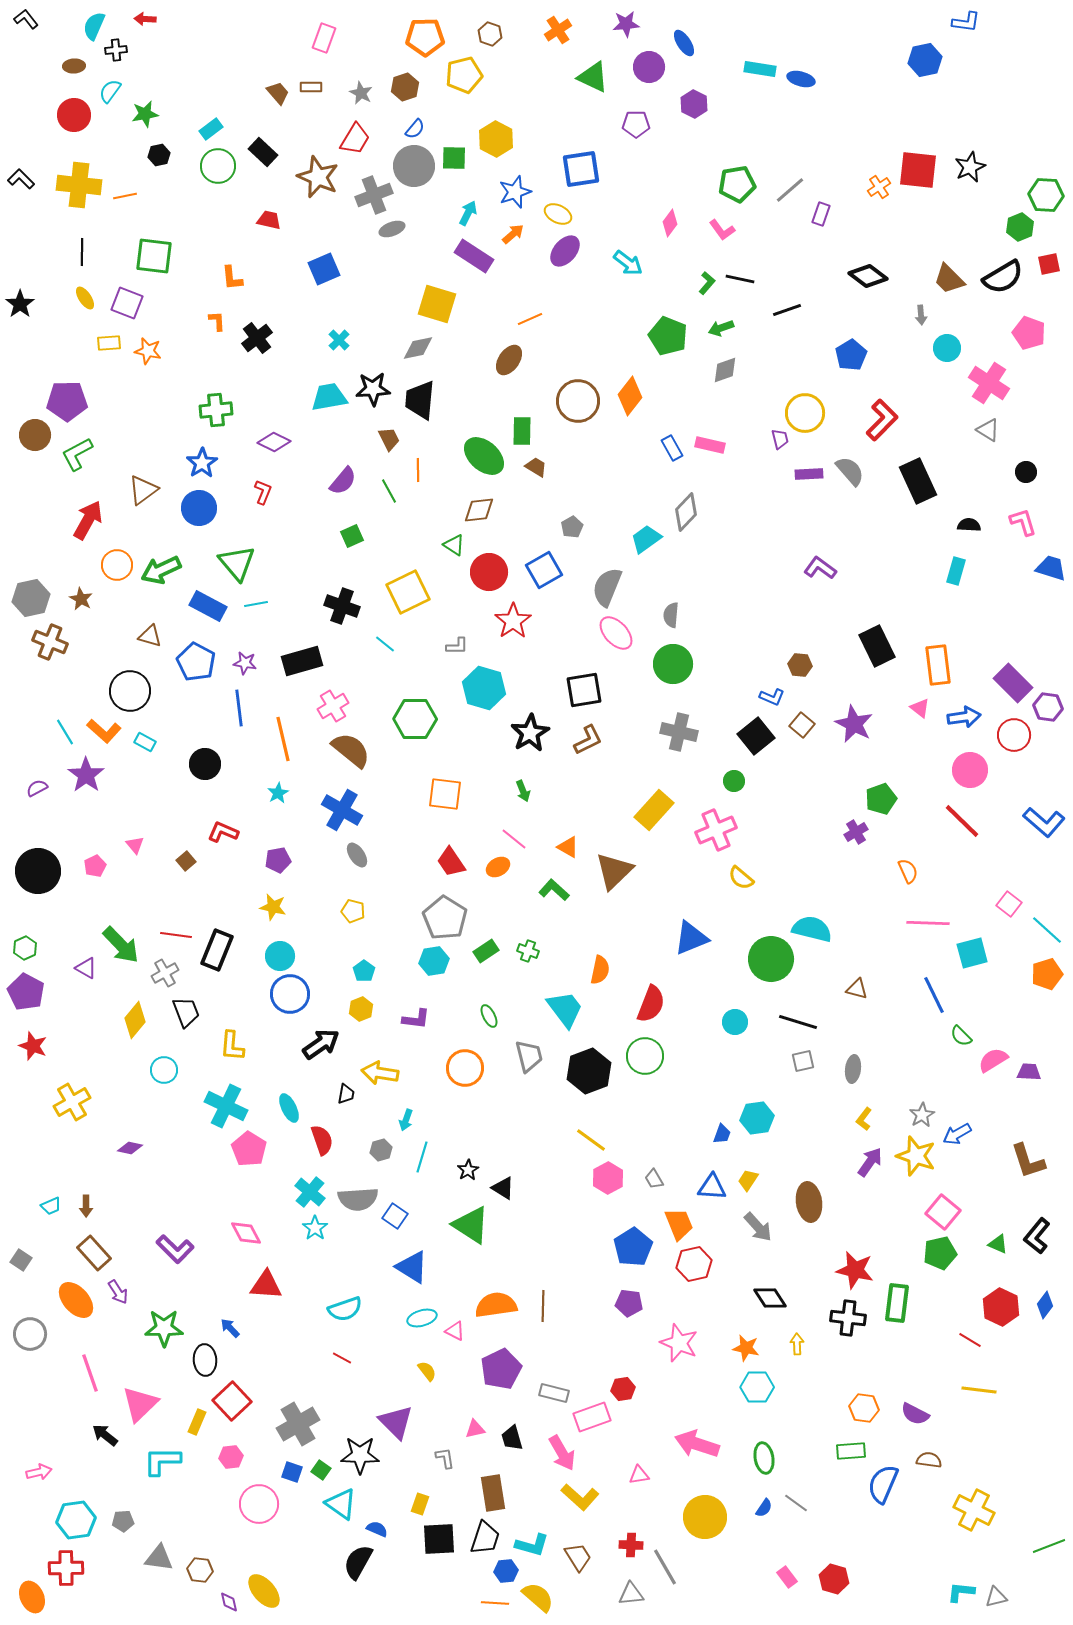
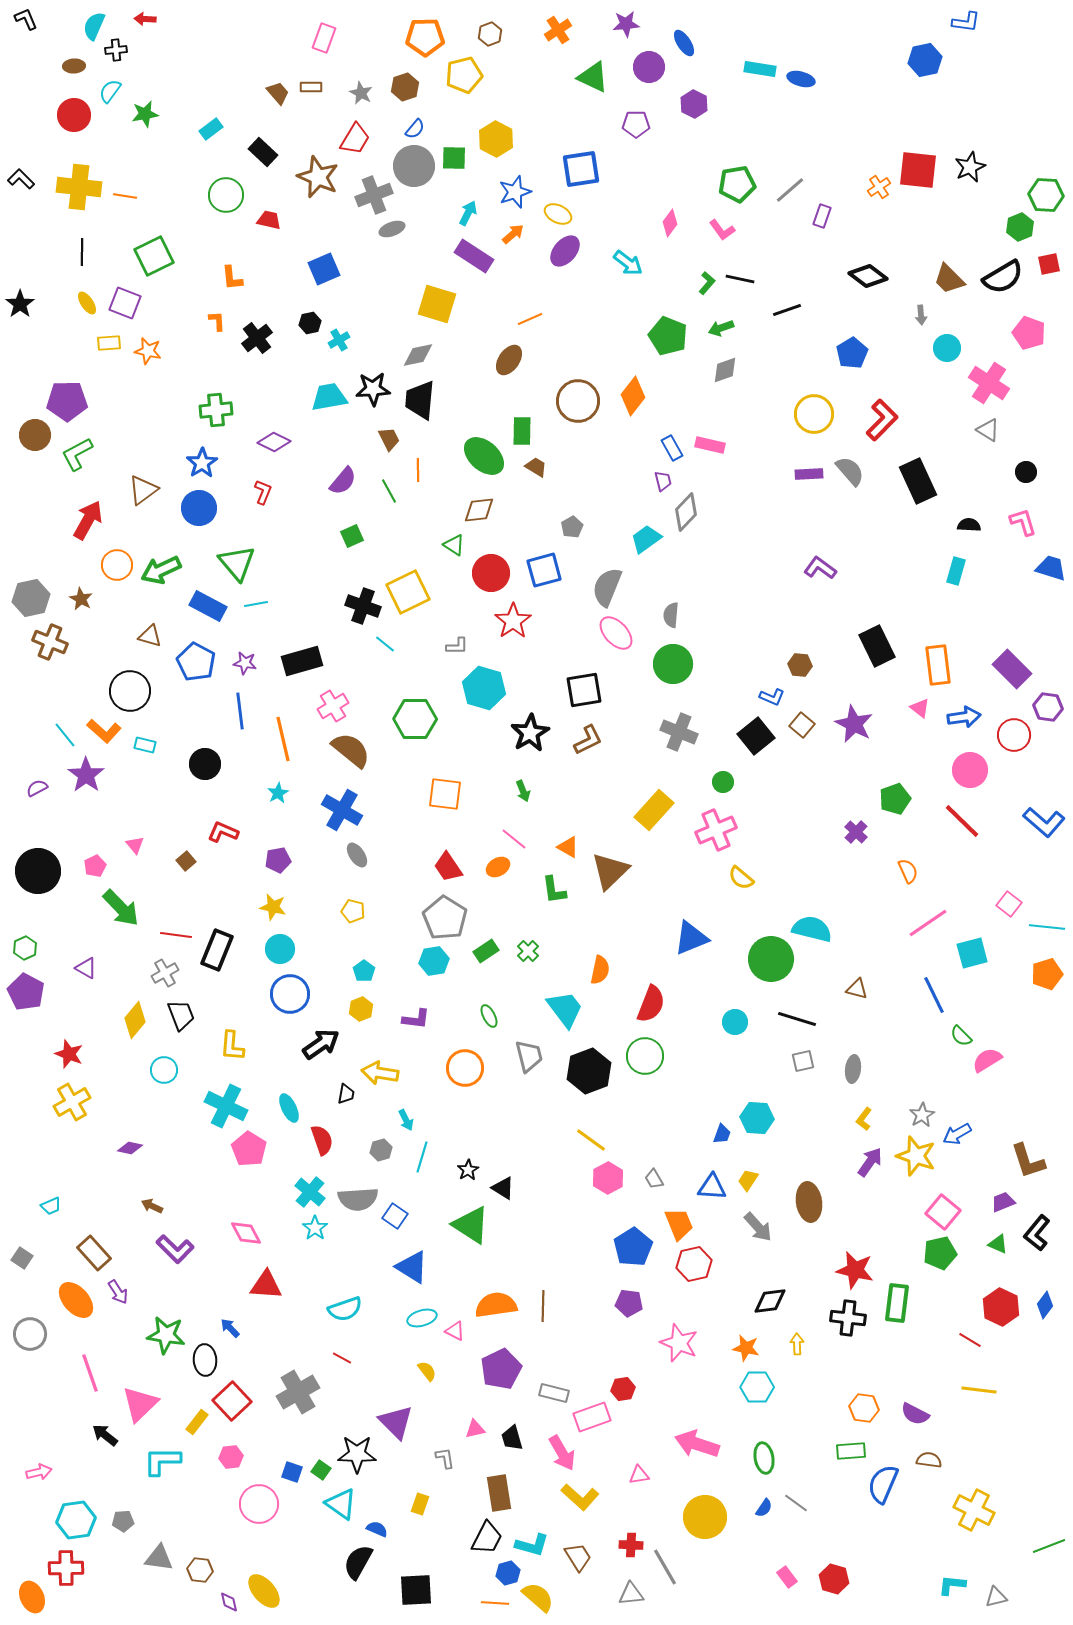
black L-shape at (26, 19): rotated 15 degrees clockwise
brown hexagon at (490, 34): rotated 20 degrees clockwise
black hexagon at (159, 155): moved 151 px right, 168 px down
green circle at (218, 166): moved 8 px right, 29 px down
yellow cross at (79, 185): moved 2 px down
orange line at (125, 196): rotated 20 degrees clockwise
purple rectangle at (821, 214): moved 1 px right, 2 px down
green square at (154, 256): rotated 33 degrees counterclockwise
yellow ellipse at (85, 298): moved 2 px right, 5 px down
purple square at (127, 303): moved 2 px left
cyan cross at (339, 340): rotated 15 degrees clockwise
gray diamond at (418, 348): moved 7 px down
blue pentagon at (851, 355): moved 1 px right, 2 px up
orange diamond at (630, 396): moved 3 px right
yellow circle at (805, 413): moved 9 px right, 1 px down
purple trapezoid at (780, 439): moved 117 px left, 42 px down
blue square at (544, 570): rotated 15 degrees clockwise
red circle at (489, 572): moved 2 px right, 1 px down
black cross at (342, 606): moved 21 px right
purple rectangle at (1013, 683): moved 1 px left, 14 px up
blue line at (239, 708): moved 1 px right, 3 px down
cyan line at (65, 732): moved 3 px down; rotated 8 degrees counterclockwise
gray cross at (679, 732): rotated 9 degrees clockwise
cyan rectangle at (145, 742): moved 3 px down; rotated 15 degrees counterclockwise
green circle at (734, 781): moved 11 px left, 1 px down
green pentagon at (881, 799): moved 14 px right
purple cross at (856, 832): rotated 15 degrees counterclockwise
red trapezoid at (451, 862): moved 3 px left, 5 px down
brown triangle at (614, 871): moved 4 px left
green L-shape at (554, 890): rotated 140 degrees counterclockwise
pink line at (928, 923): rotated 36 degrees counterclockwise
cyan line at (1047, 930): moved 3 px up; rotated 36 degrees counterclockwise
green arrow at (121, 945): moved 37 px up
green cross at (528, 951): rotated 25 degrees clockwise
cyan circle at (280, 956): moved 7 px up
black trapezoid at (186, 1012): moved 5 px left, 3 px down
black line at (798, 1022): moved 1 px left, 3 px up
red star at (33, 1046): moved 36 px right, 8 px down
pink semicircle at (993, 1060): moved 6 px left
purple trapezoid at (1029, 1072): moved 26 px left, 130 px down; rotated 25 degrees counterclockwise
cyan hexagon at (757, 1118): rotated 12 degrees clockwise
cyan arrow at (406, 1120): rotated 45 degrees counterclockwise
brown arrow at (86, 1206): moved 66 px right; rotated 115 degrees clockwise
black L-shape at (1037, 1236): moved 3 px up
gray square at (21, 1260): moved 1 px right, 2 px up
black diamond at (770, 1298): moved 3 px down; rotated 64 degrees counterclockwise
green star at (164, 1328): moved 2 px right, 7 px down; rotated 9 degrees clockwise
yellow rectangle at (197, 1422): rotated 15 degrees clockwise
gray cross at (298, 1424): moved 32 px up
black star at (360, 1455): moved 3 px left, 1 px up
brown rectangle at (493, 1493): moved 6 px right
black trapezoid at (485, 1538): moved 2 px right; rotated 9 degrees clockwise
black square at (439, 1539): moved 23 px left, 51 px down
blue hexagon at (506, 1571): moved 2 px right, 2 px down; rotated 10 degrees counterclockwise
cyan L-shape at (961, 1592): moved 9 px left, 7 px up
